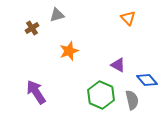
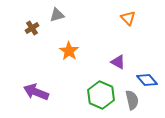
orange star: rotated 18 degrees counterclockwise
purple triangle: moved 3 px up
purple arrow: rotated 35 degrees counterclockwise
